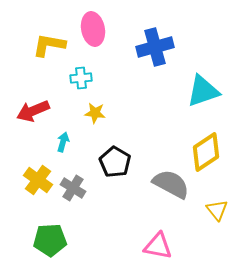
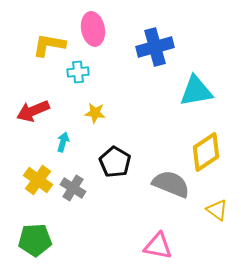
cyan cross: moved 3 px left, 6 px up
cyan triangle: moved 7 px left; rotated 9 degrees clockwise
gray semicircle: rotated 6 degrees counterclockwise
yellow triangle: rotated 15 degrees counterclockwise
green pentagon: moved 15 px left
